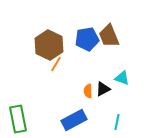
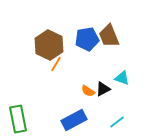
orange semicircle: rotated 56 degrees counterclockwise
cyan line: rotated 42 degrees clockwise
